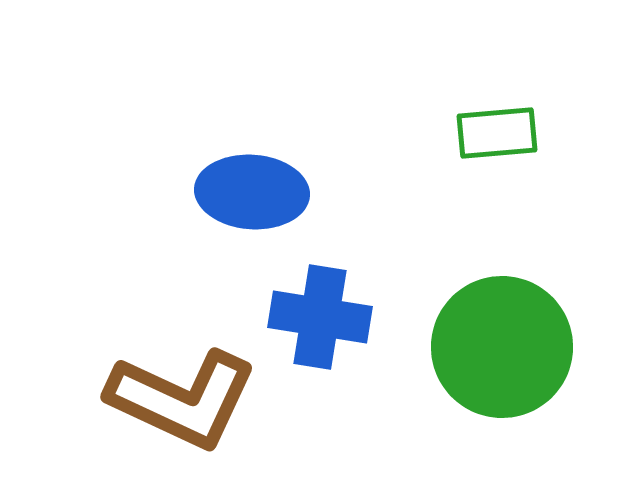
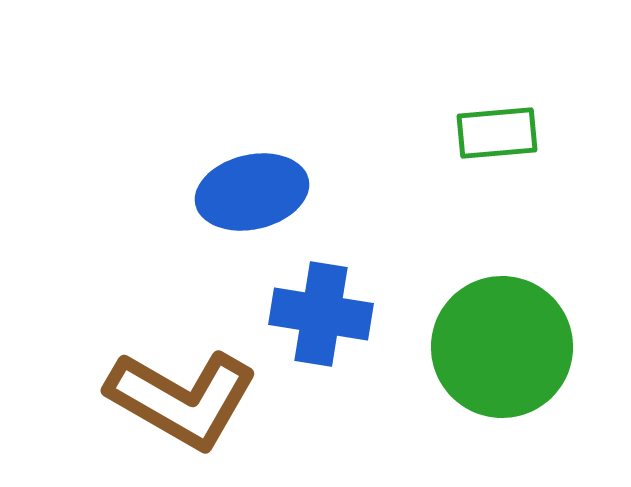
blue ellipse: rotated 17 degrees counterclockwise
blue cross: moved 1 px right, 3 px up
brown L-shape: rotated 5 degrees clockwise
